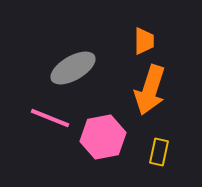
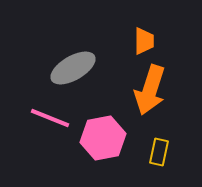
pink hexagon: moved 1 px down
